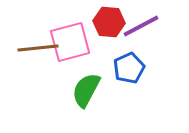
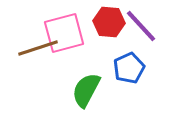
purple line: rotated 75 degrees clockwise
pink square: moved 6 px left, 9 px up
brown line: rotated 12 degrees counterclockwise
